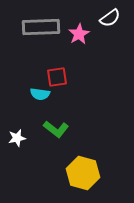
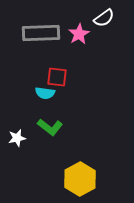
white semicircle: moved 6 px left
gray rectangle: moved 6 px down
red square: rotated 15 degrees clockwise
cyan semicircle: moved 5 px right, 1 px up
green L-shape: moved 6 px left, 2 px up
yellow hexagon: moved 3 px left, 6 px down; rotated 16 degrees clockwise
